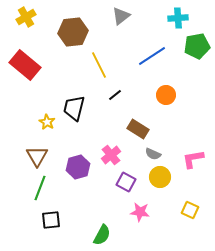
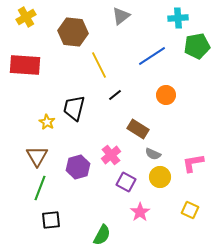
brown hexagon: rotated 12 degrees clockwise
red rectangle: rotated 36 degrees counterclockwise
pink L-shape: moved 4 px down
pink star: rotated 30 degrees clockwise
